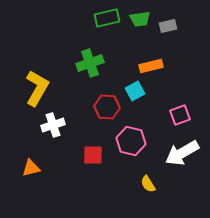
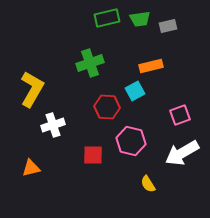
yellow L-shape: moved 5 px left, 1 px down
